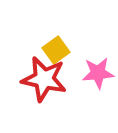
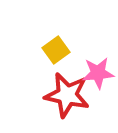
red star: moved 23 px right, 16 px down
